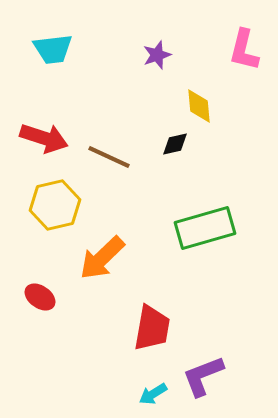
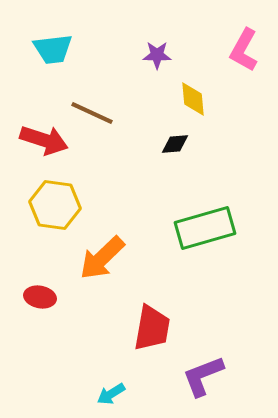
pink L-shape: rotated 15 degrees clockwise
purple star: rotated 20 degrees clockwise
yellow diamond: moved 6 px left, 7 px up
red arrow: moved 2 px down
black diamond: rotated 8 degrees clockwise
brown line: moved 17 px left, 44 px up
yellow hexagon: rotated 21 degrees clockwise
red ellipse: rotated 24 degrees counterclockwise
cyan arrow: moved 42 px left
